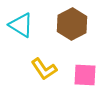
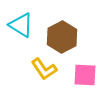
brown hexagon: moved 10 px left, 13 px down
